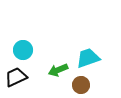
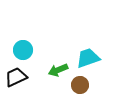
brown circle: moved 1 px left
